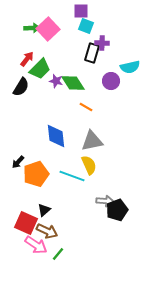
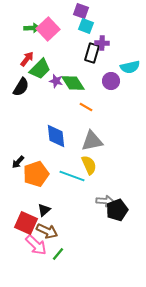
purple square: rotated 21 degrees clockwise
pink arrow: rotated 10 degrees clockwise
